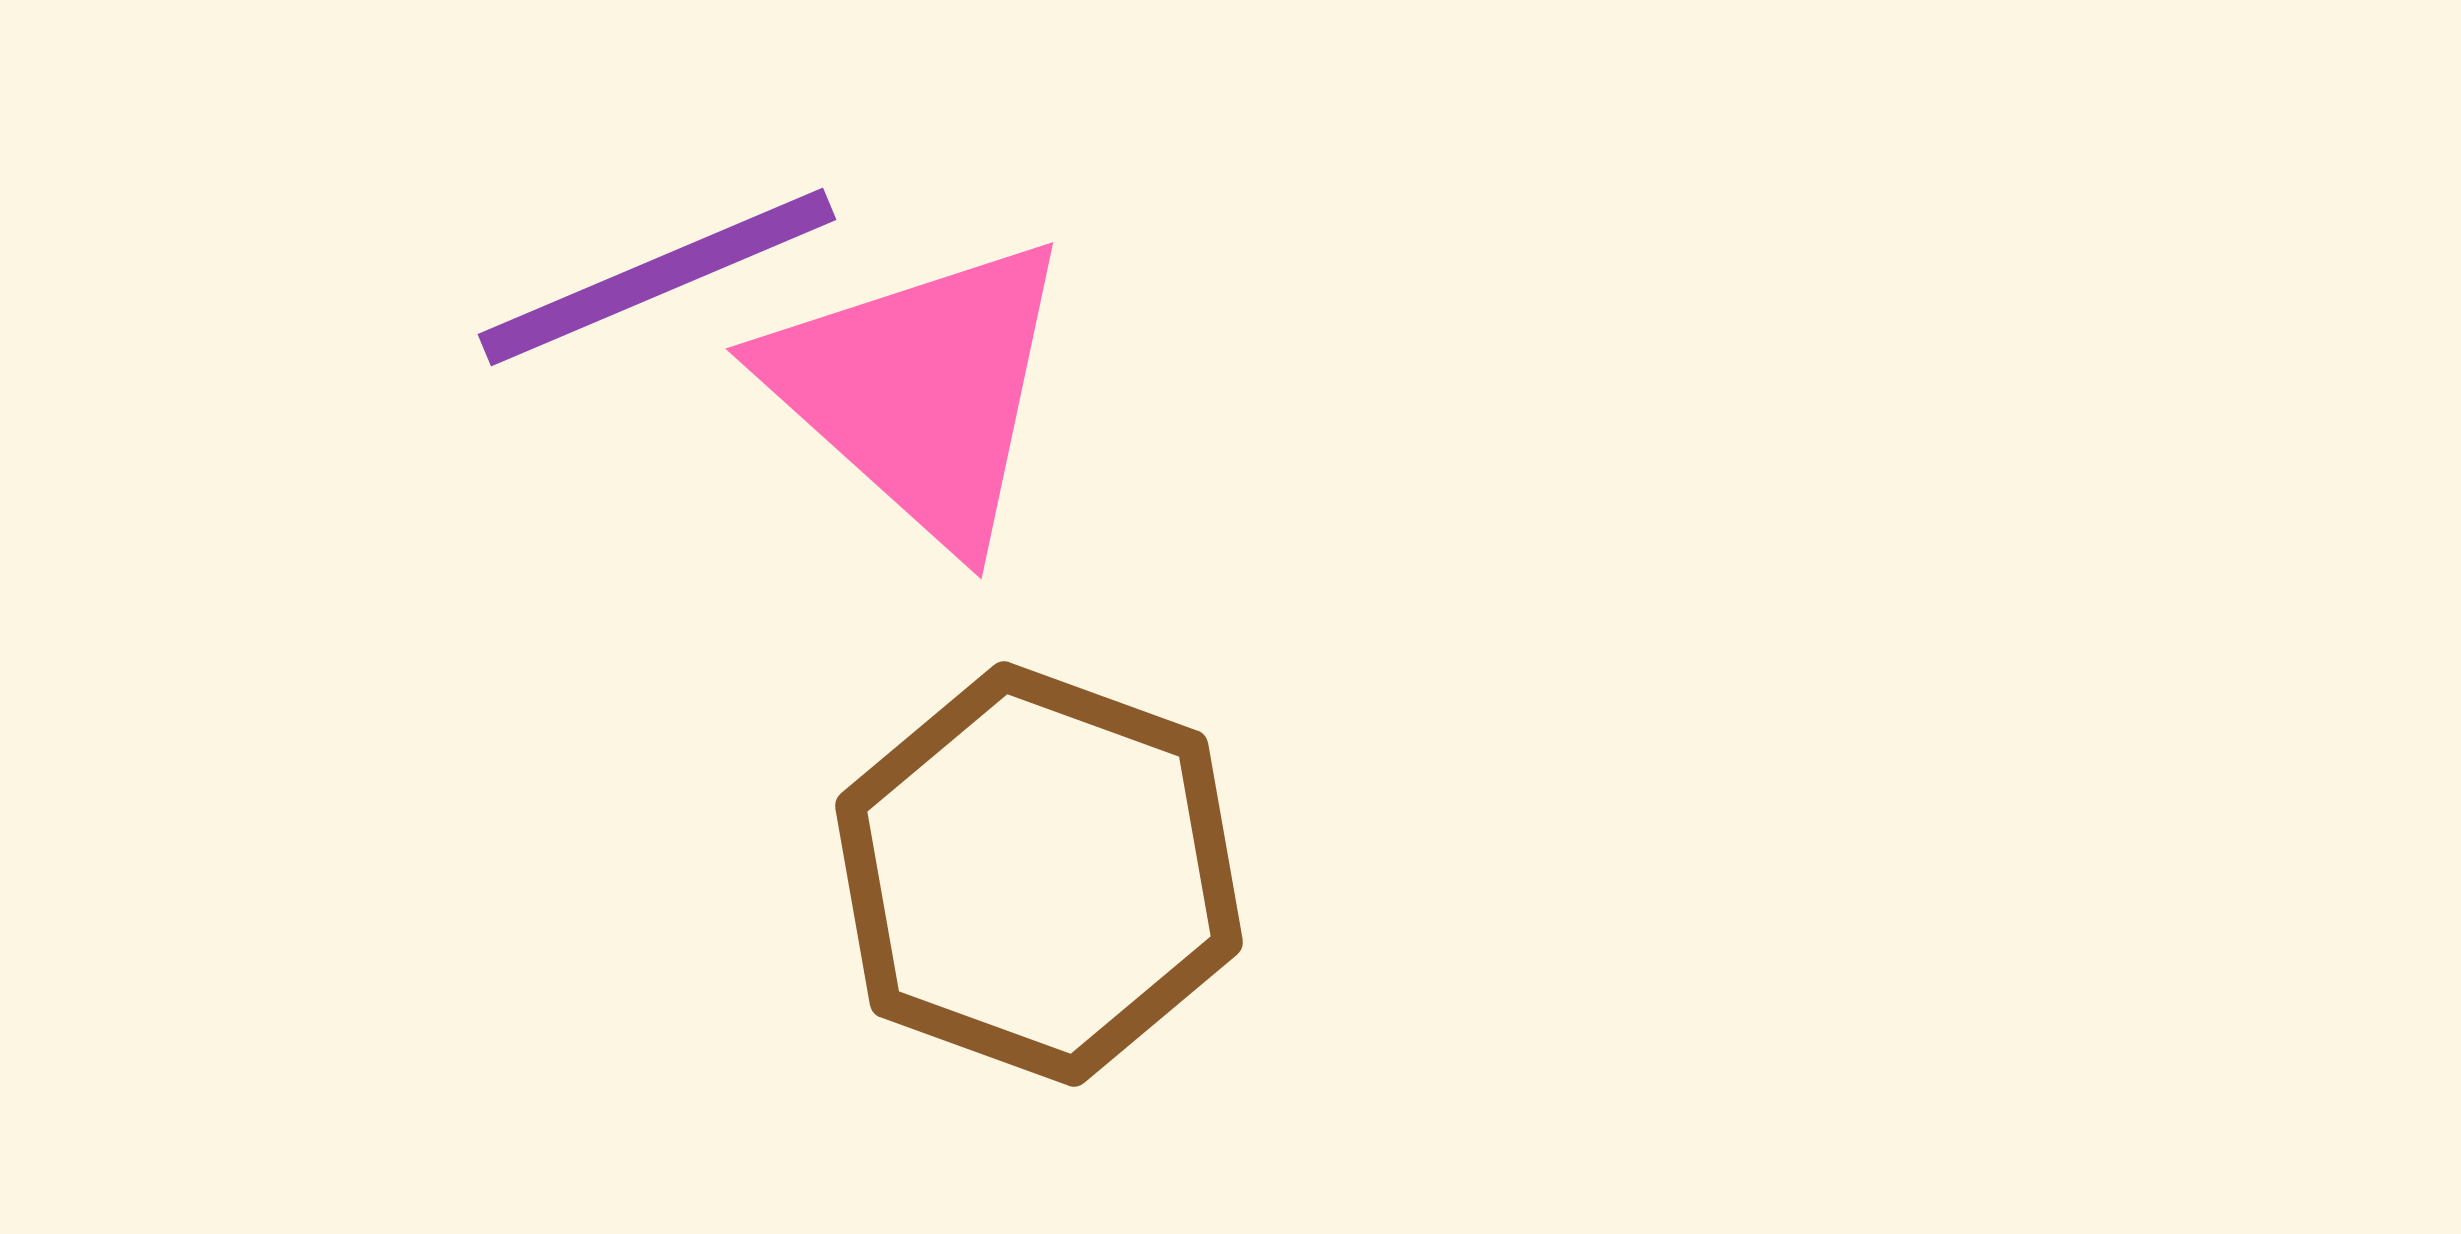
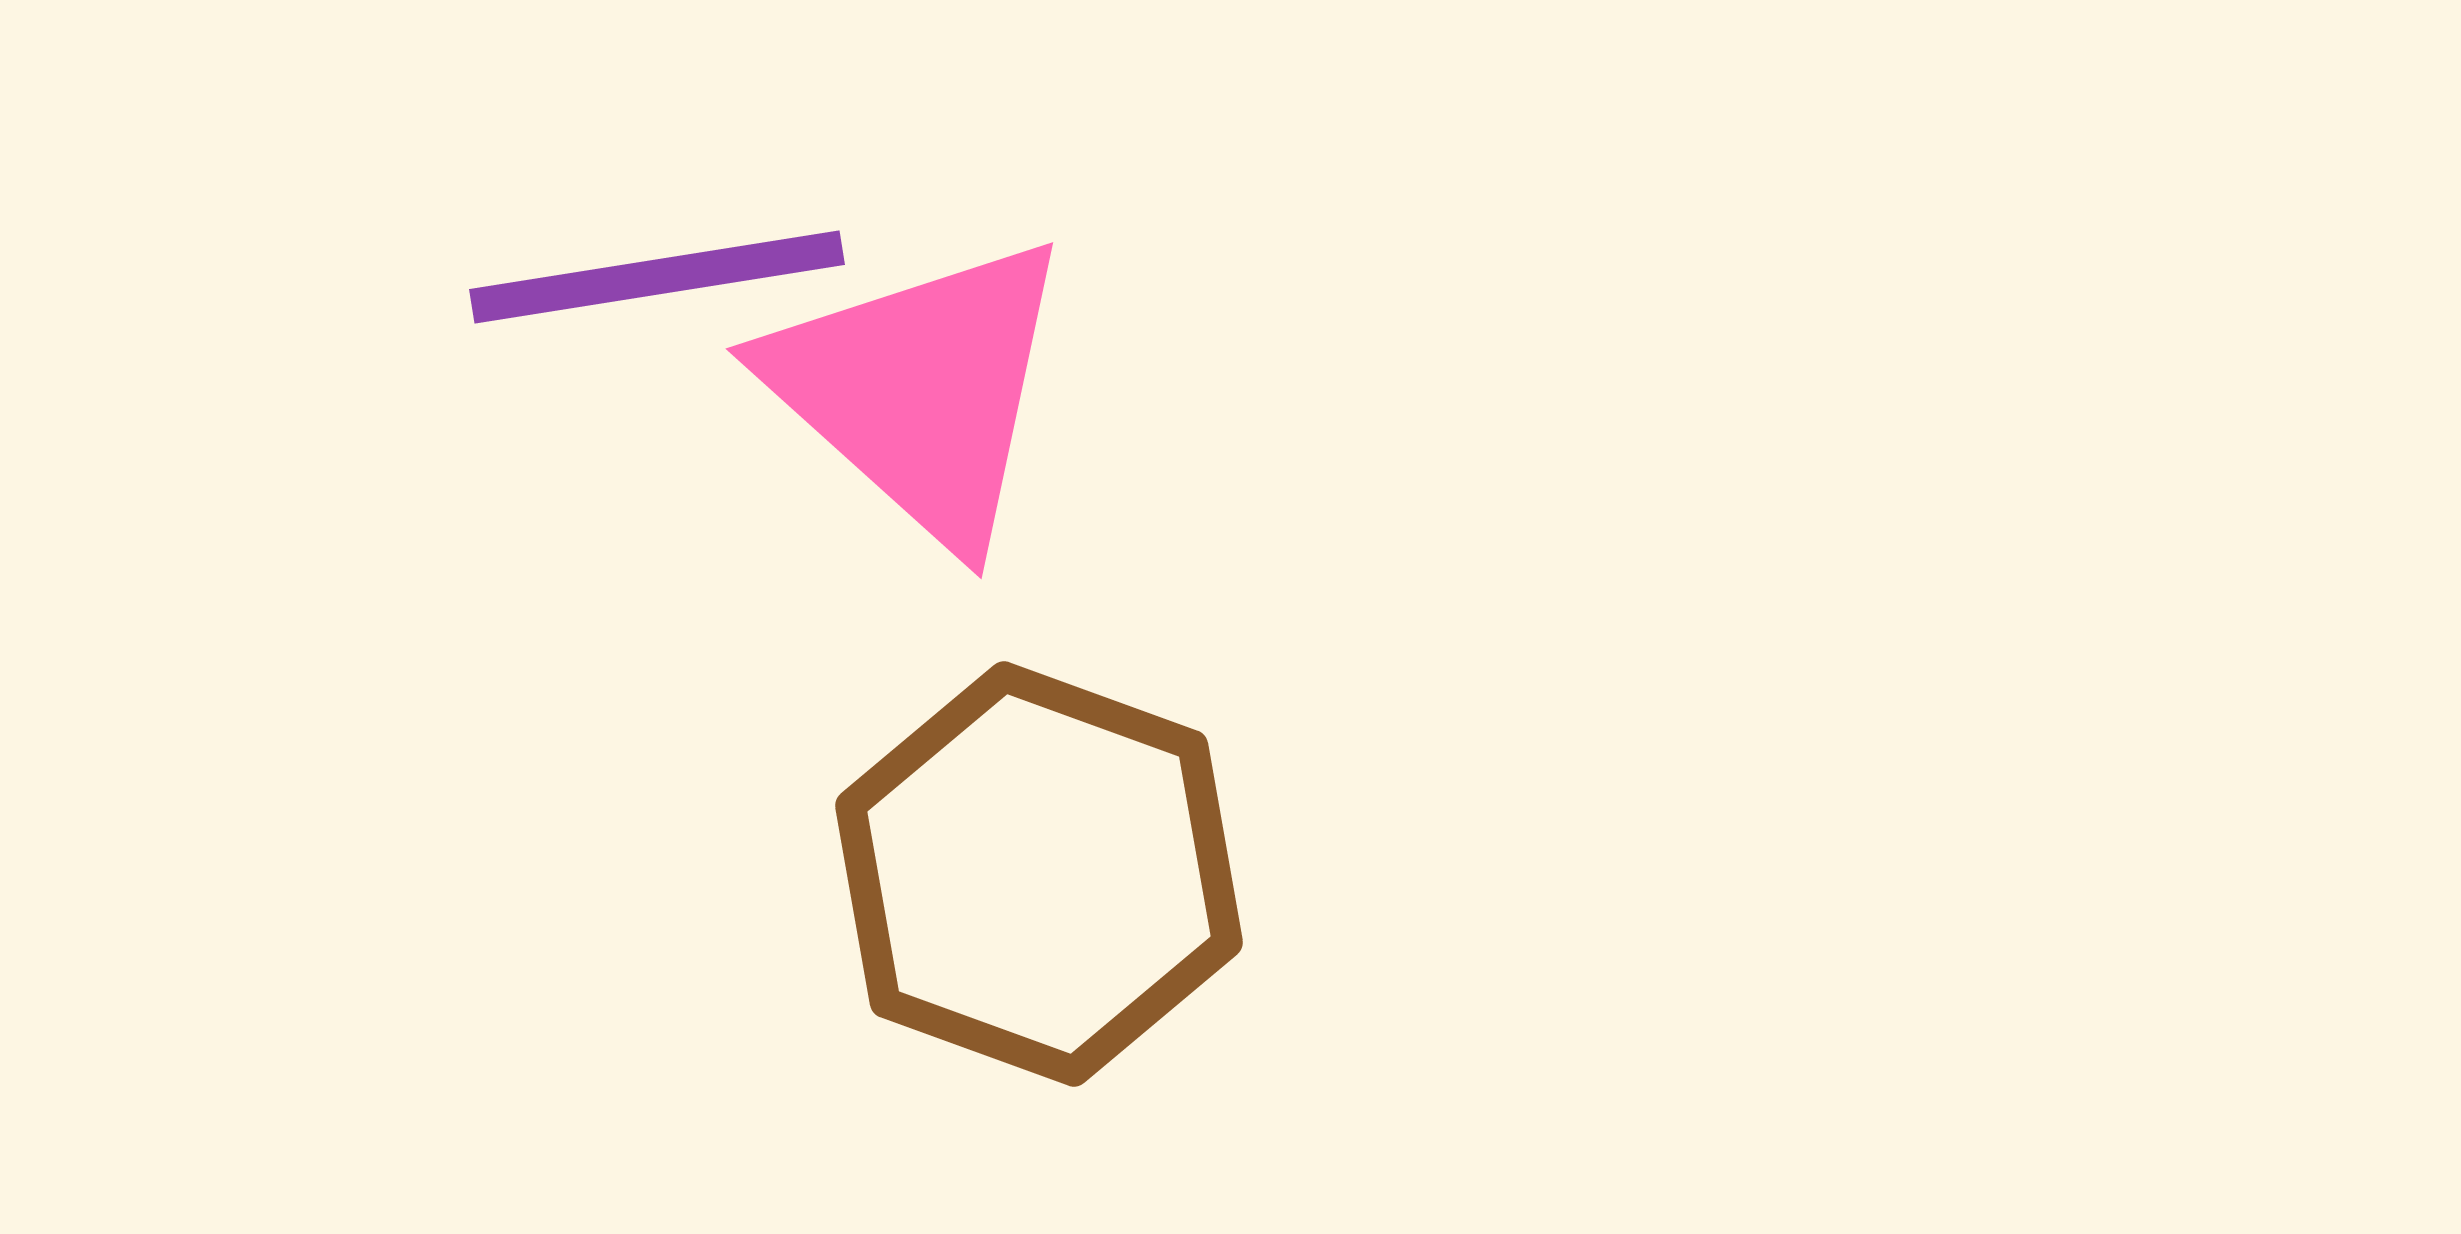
purple line: rotated 14 degrees clockwise
